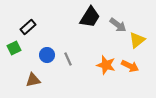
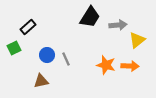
gray arrow: rotated 42 degrees counterclockwise
gray line: moved 2 px left
orange arrow: rotated 24 degrees counterclockwise
brown triangle: moved 8 px right, 1 px down
